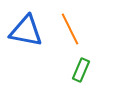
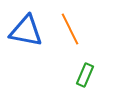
green rectangle: moved 4 px right, 5 px down
